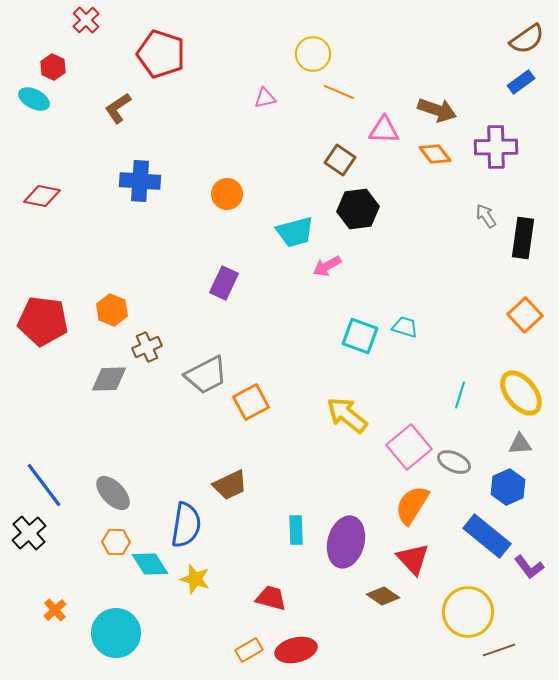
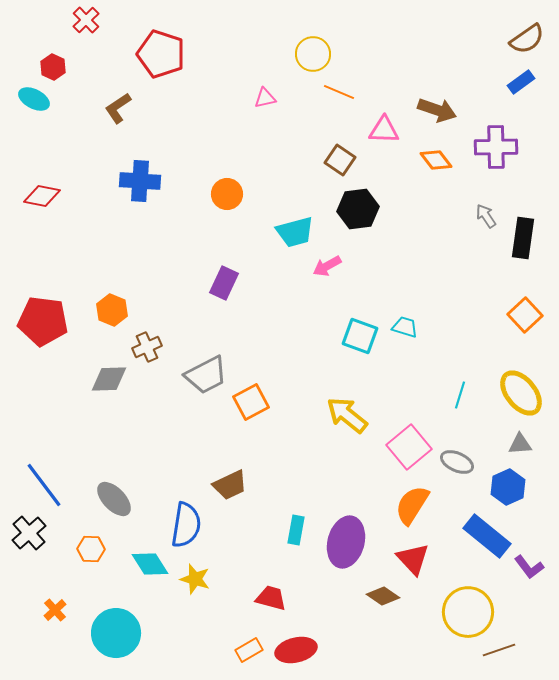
orange diamond at (435, 154): moved 1 px right, 6 px down
gray ellipse at (454, 462): moved 3 px right
gray ellipse at (113, 493): moved 1 px right, 6 px down
cyan rectangle at (296, 530): rotated 12 degrees clockwise
orange hexagon at (116, 542): moved 25 px left, 7 px down
